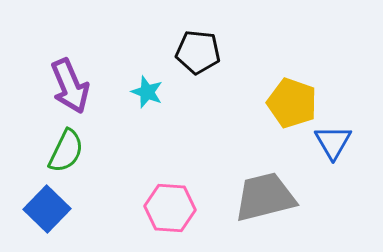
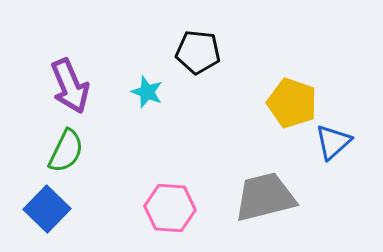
blue triangle: rotated 18 degrees clockwise
